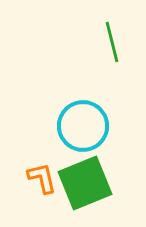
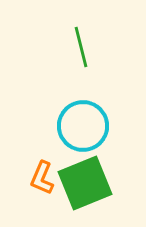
green line: moved 31 px left, 5 px down
orange L-shape: rotated 144 degrees counterclockwise
